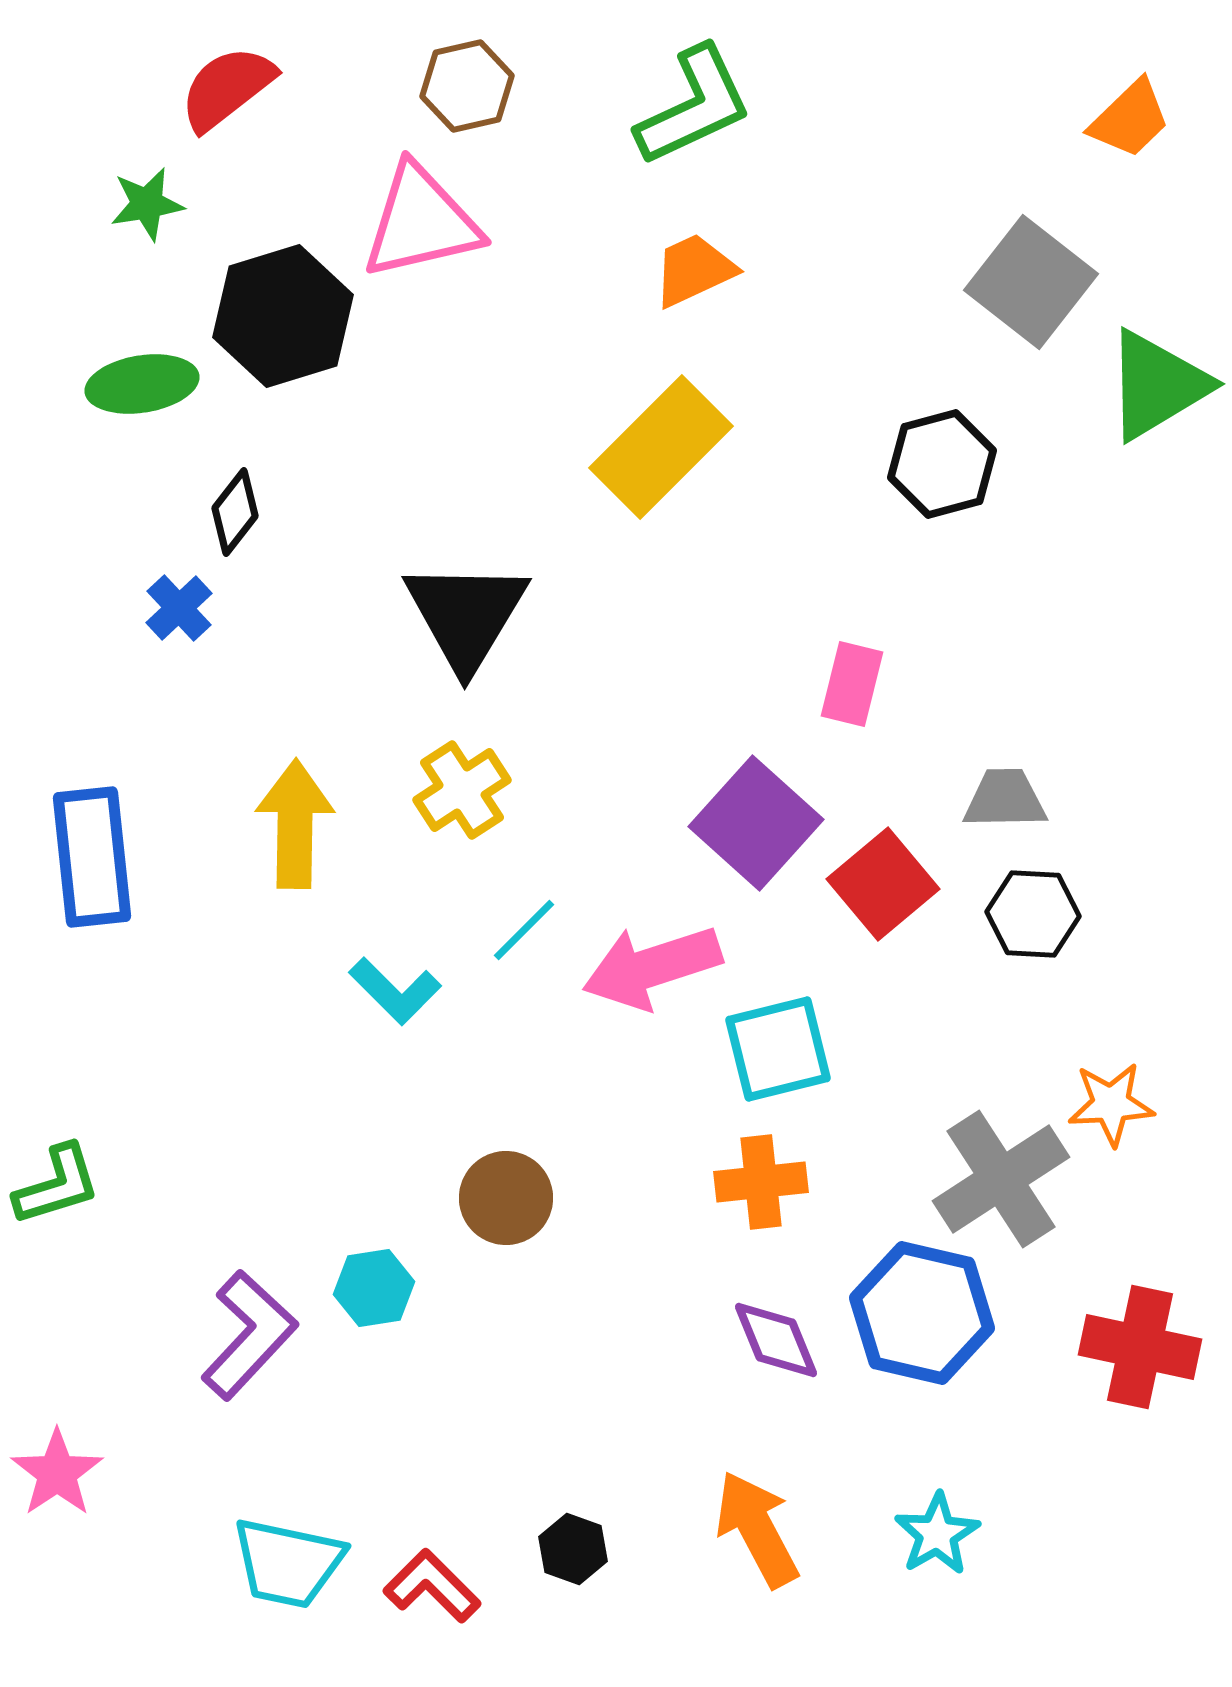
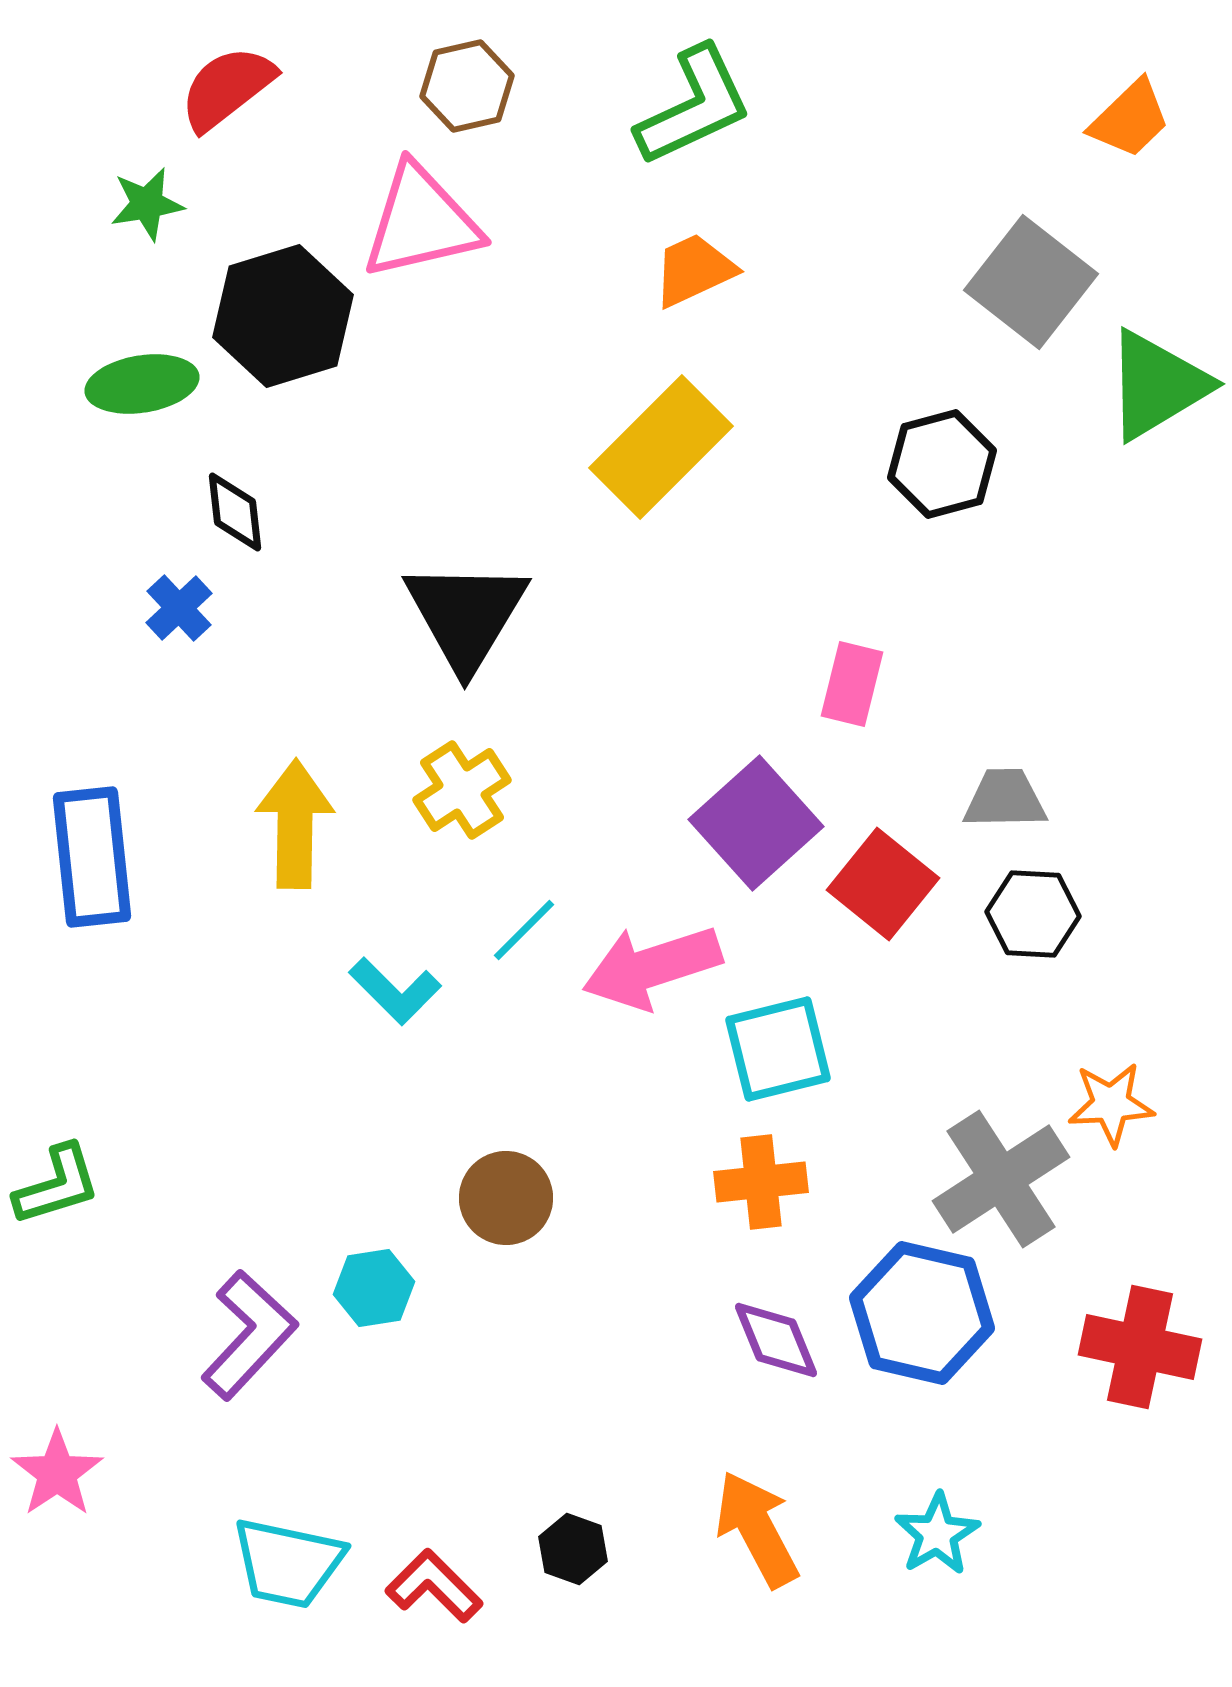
black diamond at (235, 512): rotated 44 degrees counterclockwise
purple square at (756, 823): rotated 6 degrees clockwise
red square at (883, 884): rotated 11 degrees counterclockwise
red L-shape at (432, 1586): moved 2 px right
